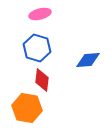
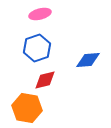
blue hexagon: rotated 24 degrees clockwise
red diamond: moved 3 px right; rotated 70 degrees clockwise
